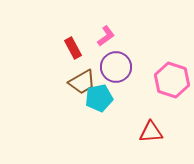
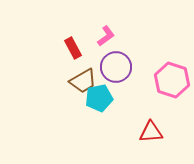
brown trapezoid: moved 1 px right, 1 px up
